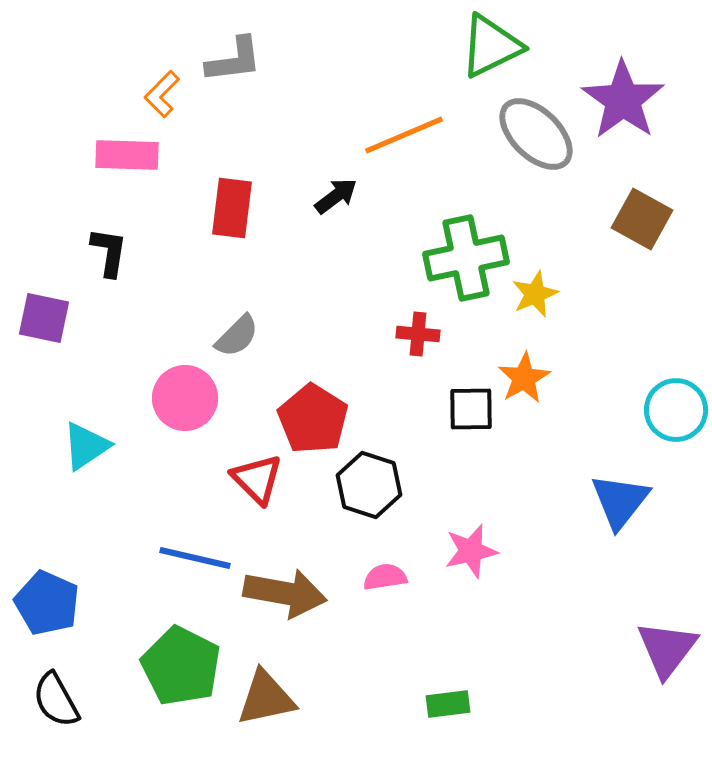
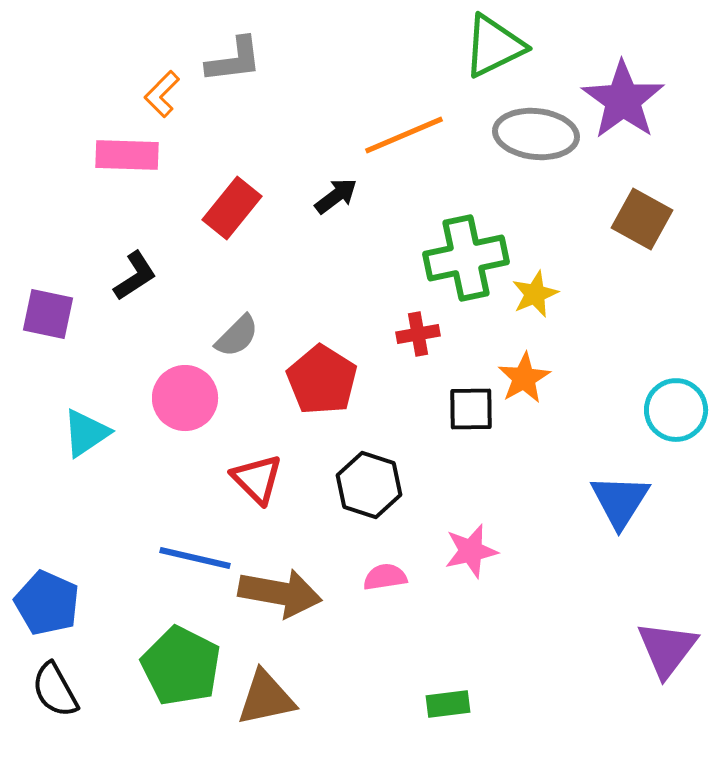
green triangle: moved 3 px right
gray ellipse: rotated 38 degrees counterclockwise
red rectangle: rotated 32 degrees clockwise
black L-shape: moved 26 px right, 24 px down; rotated 48 degrees clockwise
purple square: moved 4 px right, 4 px up
red cross: rotated 15 degrees counterclockwise
red pentagon: moved 9 px right, 39 px up
cyan triangle: moved 13 px up
blue triangle: rotated 6 degrees counterclockwise
brown arrow: moved 5 px left
black semicircle: moved 1 px left, 10 px up
